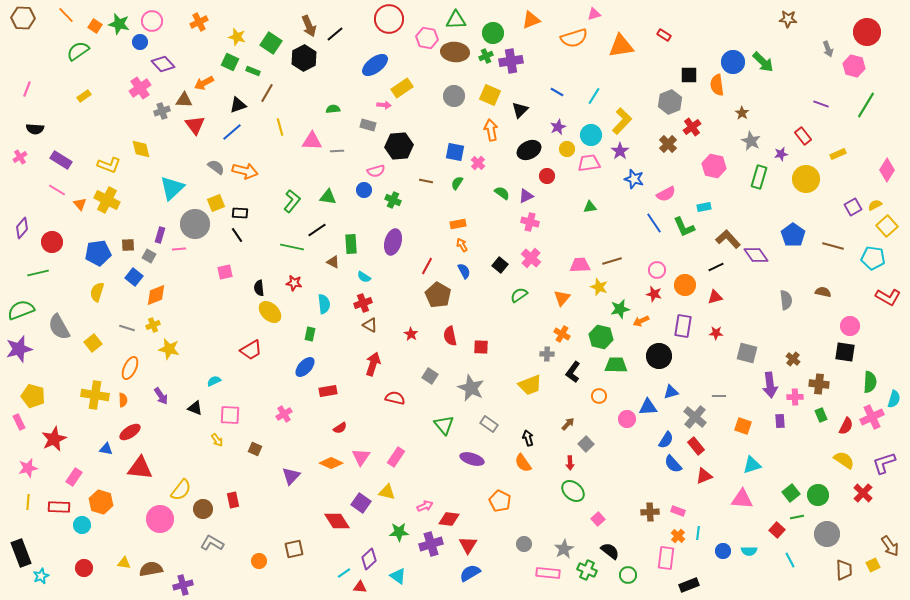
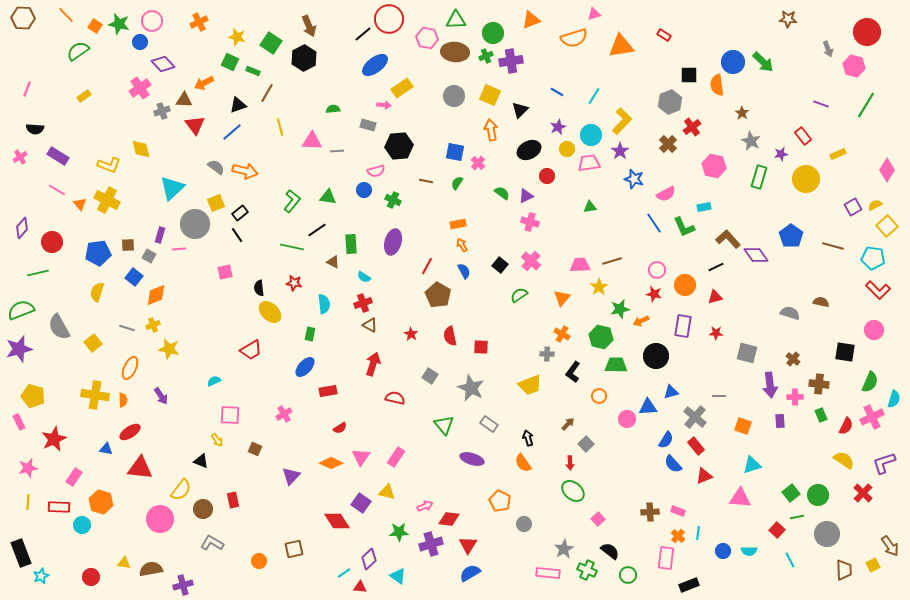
black line at (335, 34): moved 28 px right
purple rectangle at (61, 160): moved 3 px left, 4 px up
black rectangle at (240, 213): rotated 42 degrees counterclockwise
blue pentagon at (793, 235): moved 2 px left, 1 px down
pink cross at (531, 258): moved 3 px down
yellow star at (599, 287): rotated 18 degrees clockwise
brown semicircle at (823, 292): moved 2 px left, 10 px down
red L-shape at (888, 297): moved 10 px left, 7 px up; rotated 15 degrees clockwise
gray semicircle at (786, 300): moved 4 px right, 13 px down; rotated 66 degrees counterclockwise
pink circle at (850, 326): moved 24 px right, 4 px down
black circle at (659, 356): moved 3 px left
green semicircle at (870, 382): rotated 20 degrees clockwise
black triangle at (195, 408): moved 6 px right, 53 px down
pink triangle at (742, 499): moved 2 px left, 1 px up
gray circle at (524, 544): moved 20 px up
red circle at (84, 568): moved 7 px right, 9 px down
